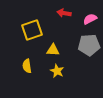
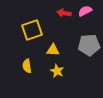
pink semicircle: moved 5 px left, 8 px up
